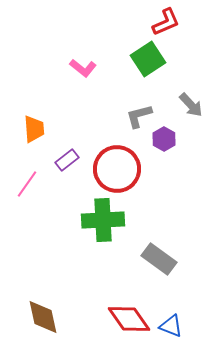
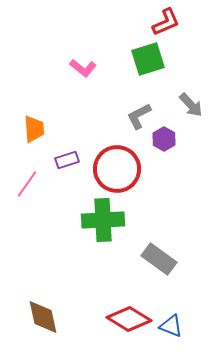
green square: rotated 16 degrees clockwise
gray L-shape: rotated 12 degrees counterclockwise
purple rectangle: rotated 20 degrees clockwise
red diamond: rotated 24 degrees counterclockwise
